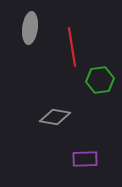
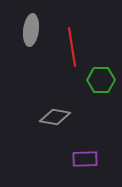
gray ellipse: moved 1 px right, 2 px down
green hexagon: moved 1 px right; rotated 8 degrees clockwise
